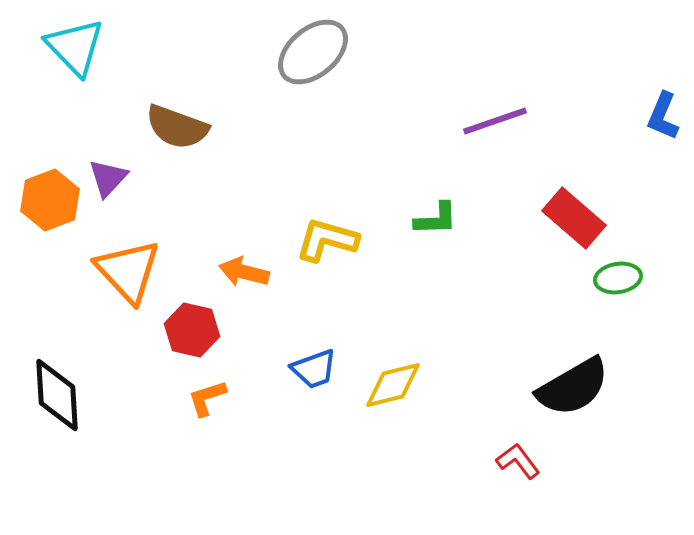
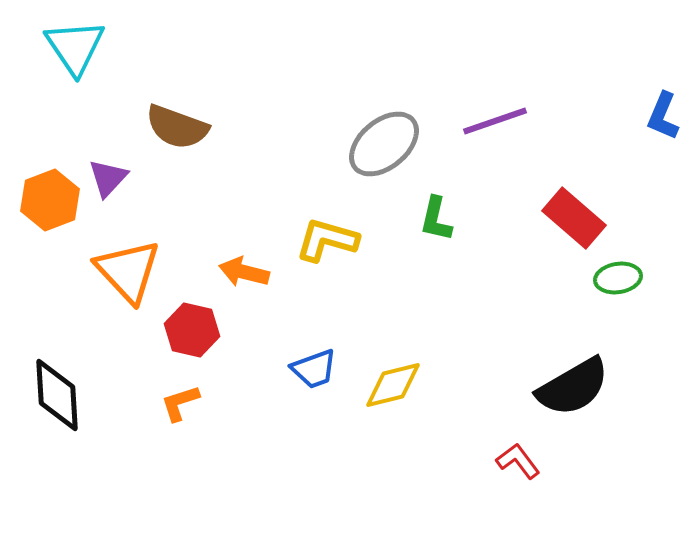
cyan triangle: rotated 10 degrees clockwise
gray ellipse: moved 71 px right, 92 px down
green L-shape: rotated 105 degrees clockwise
orange L-shape: moved 27 px left, 5 px down
